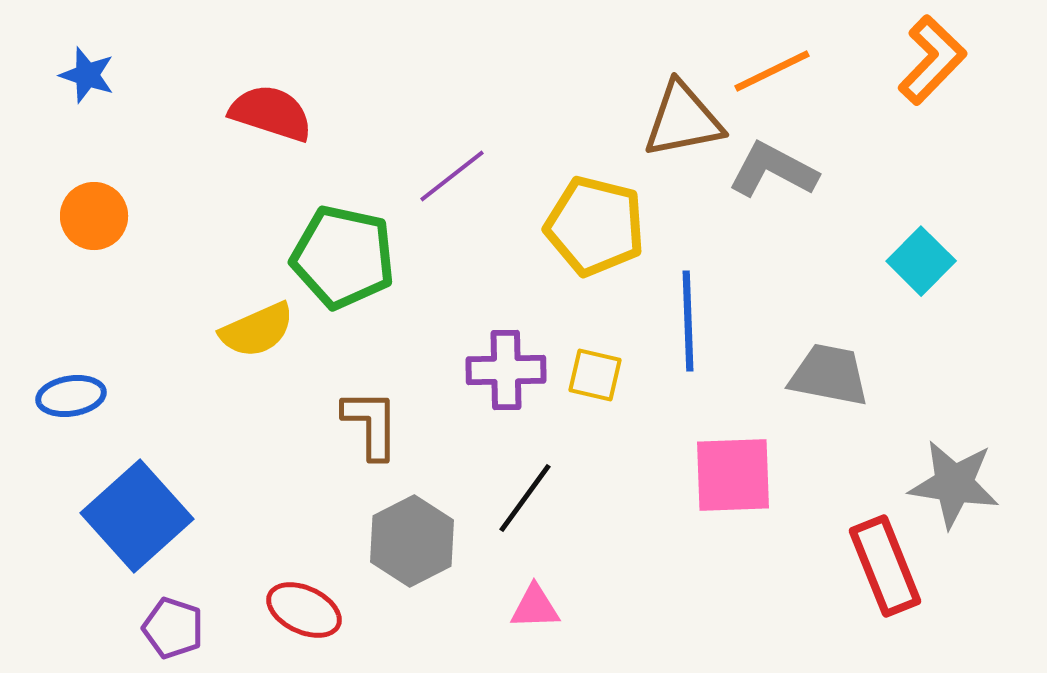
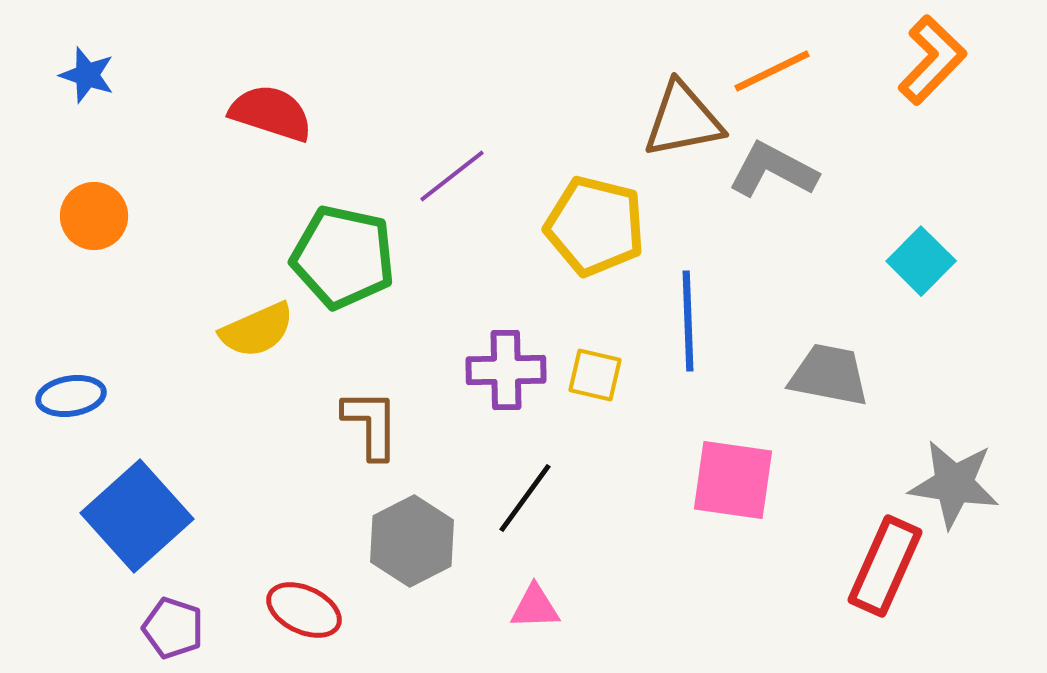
pink square: moved 5 px down; rotated 10 degrees clockwise
red rectangle: rotated 46 degrees clockwise
